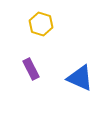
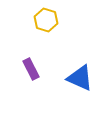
yellow hexagon: moved 5 px right, 4 px up
